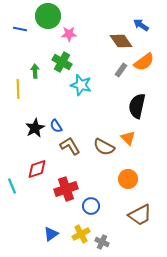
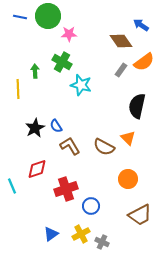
blue line: moved 12 px up
